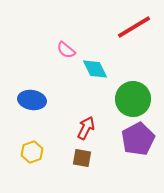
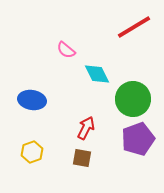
cyan diamond: moved 2 px right, 5 px down
purple pentagon: rotated 8 degrees clockwise
